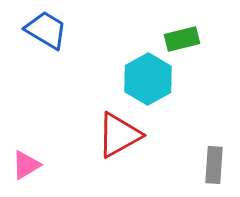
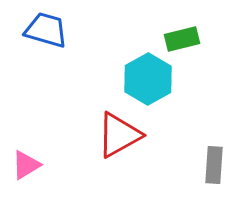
blue trapezoid: rotated 15 degrees counterclockwise
